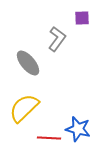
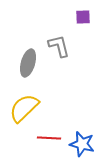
purple square: moved 1 px right, 1 px up
gray L-shape: moved 2 px right, 7 px down; rotated 50 degrees counterclockwise
gray ellipse: rotated 56 degrees clockwise
blue star: moved 4 px right, 15 px down
